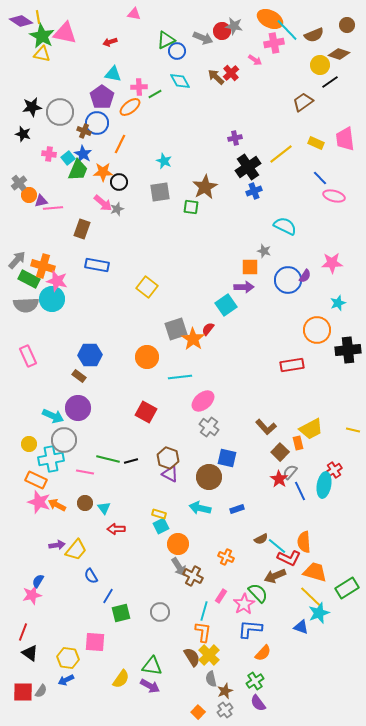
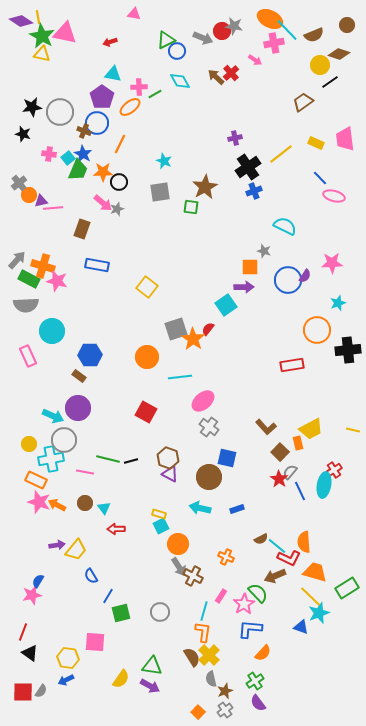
cyan circle at (52, 299): moved 32 px down
